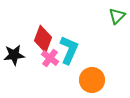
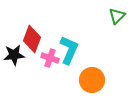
red diamond: moved 11 px left
pink cross: rotated 18 degrees counterclockwise
